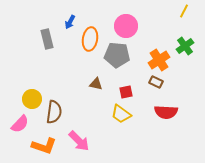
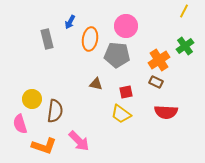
brown semicircle: moved 1 px right, 1 px up
pink semicircle: rotated 120 degrees clockwise
